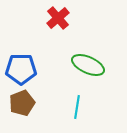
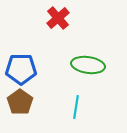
green ellipse: rotated 16 degrees counterclockwise
brown pentagon: moved 2 px left, 1 px up; rotated 15 degrees counterclockwise
cyan line: moved 1 px left
